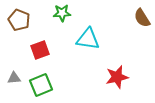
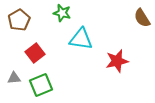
green star: rotated 18 degrees clockwise
brown pentagon: rotated 20 degrees clockwise
cyan triangle: moved 7 px left
red square: moved 5 px left, 3 px down; rotated 18 degrees counterclockwise
red star: moved 16 px up
